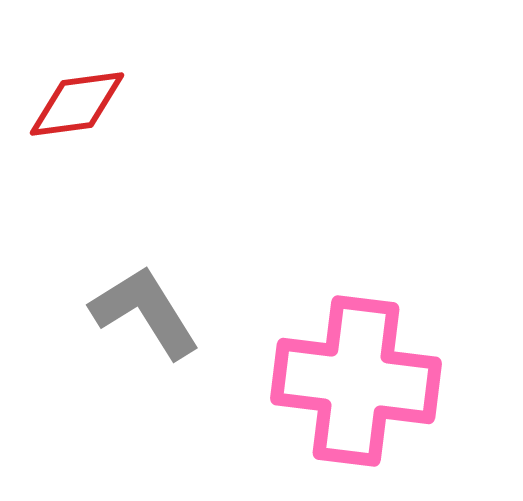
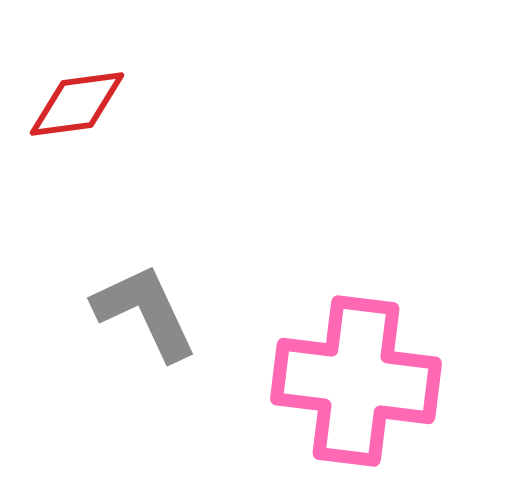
gray L-shape: rotated 7 degrees clockwise
